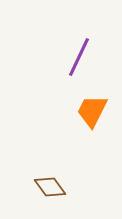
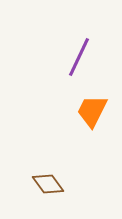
brown diamond: moved 2 px left, 3 px up
